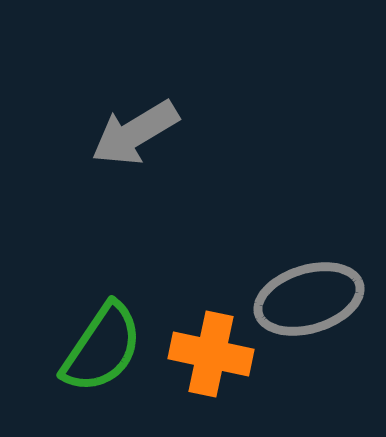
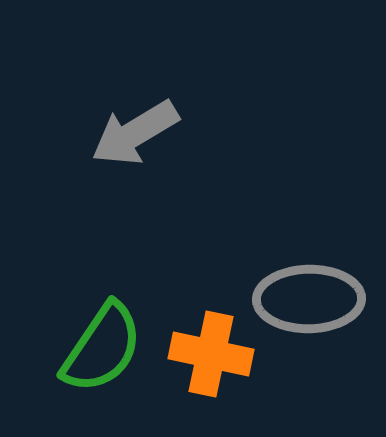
gray ellipse: rotated 16 degrees clockwise
